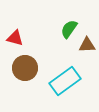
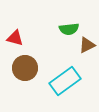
green semicircle: rotated 132 degrees counterclockwise
brown triangle: rotated 24 degrees counterclockwise
